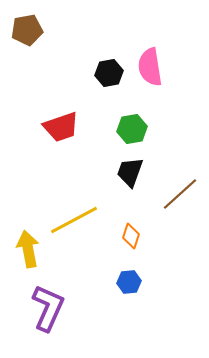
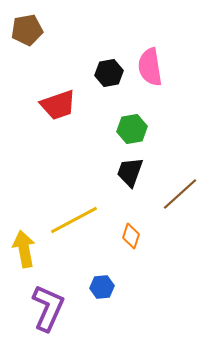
red trapezoid: moved 3 px left, 22 px up
yellow arrow: moved 4 px left
blue hexagon: moved 27 px left, 5 px down
